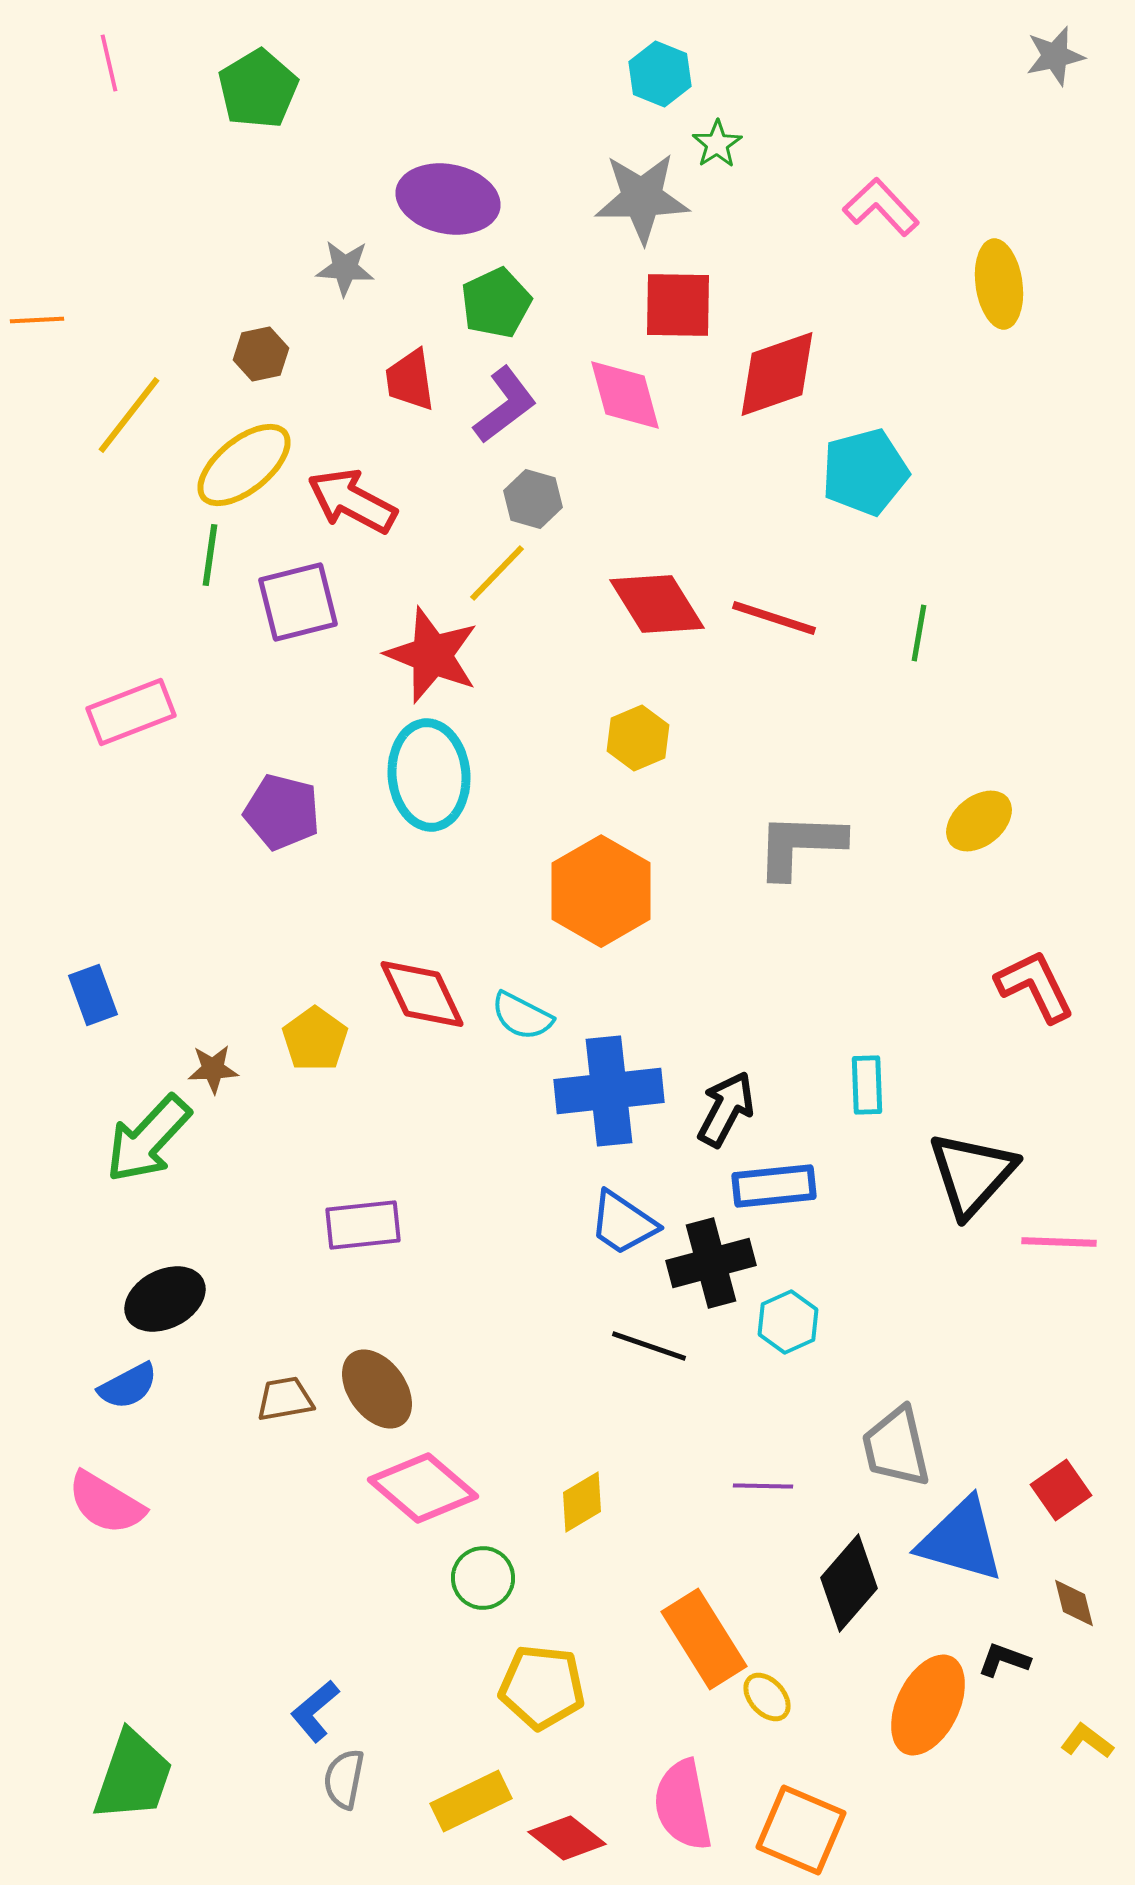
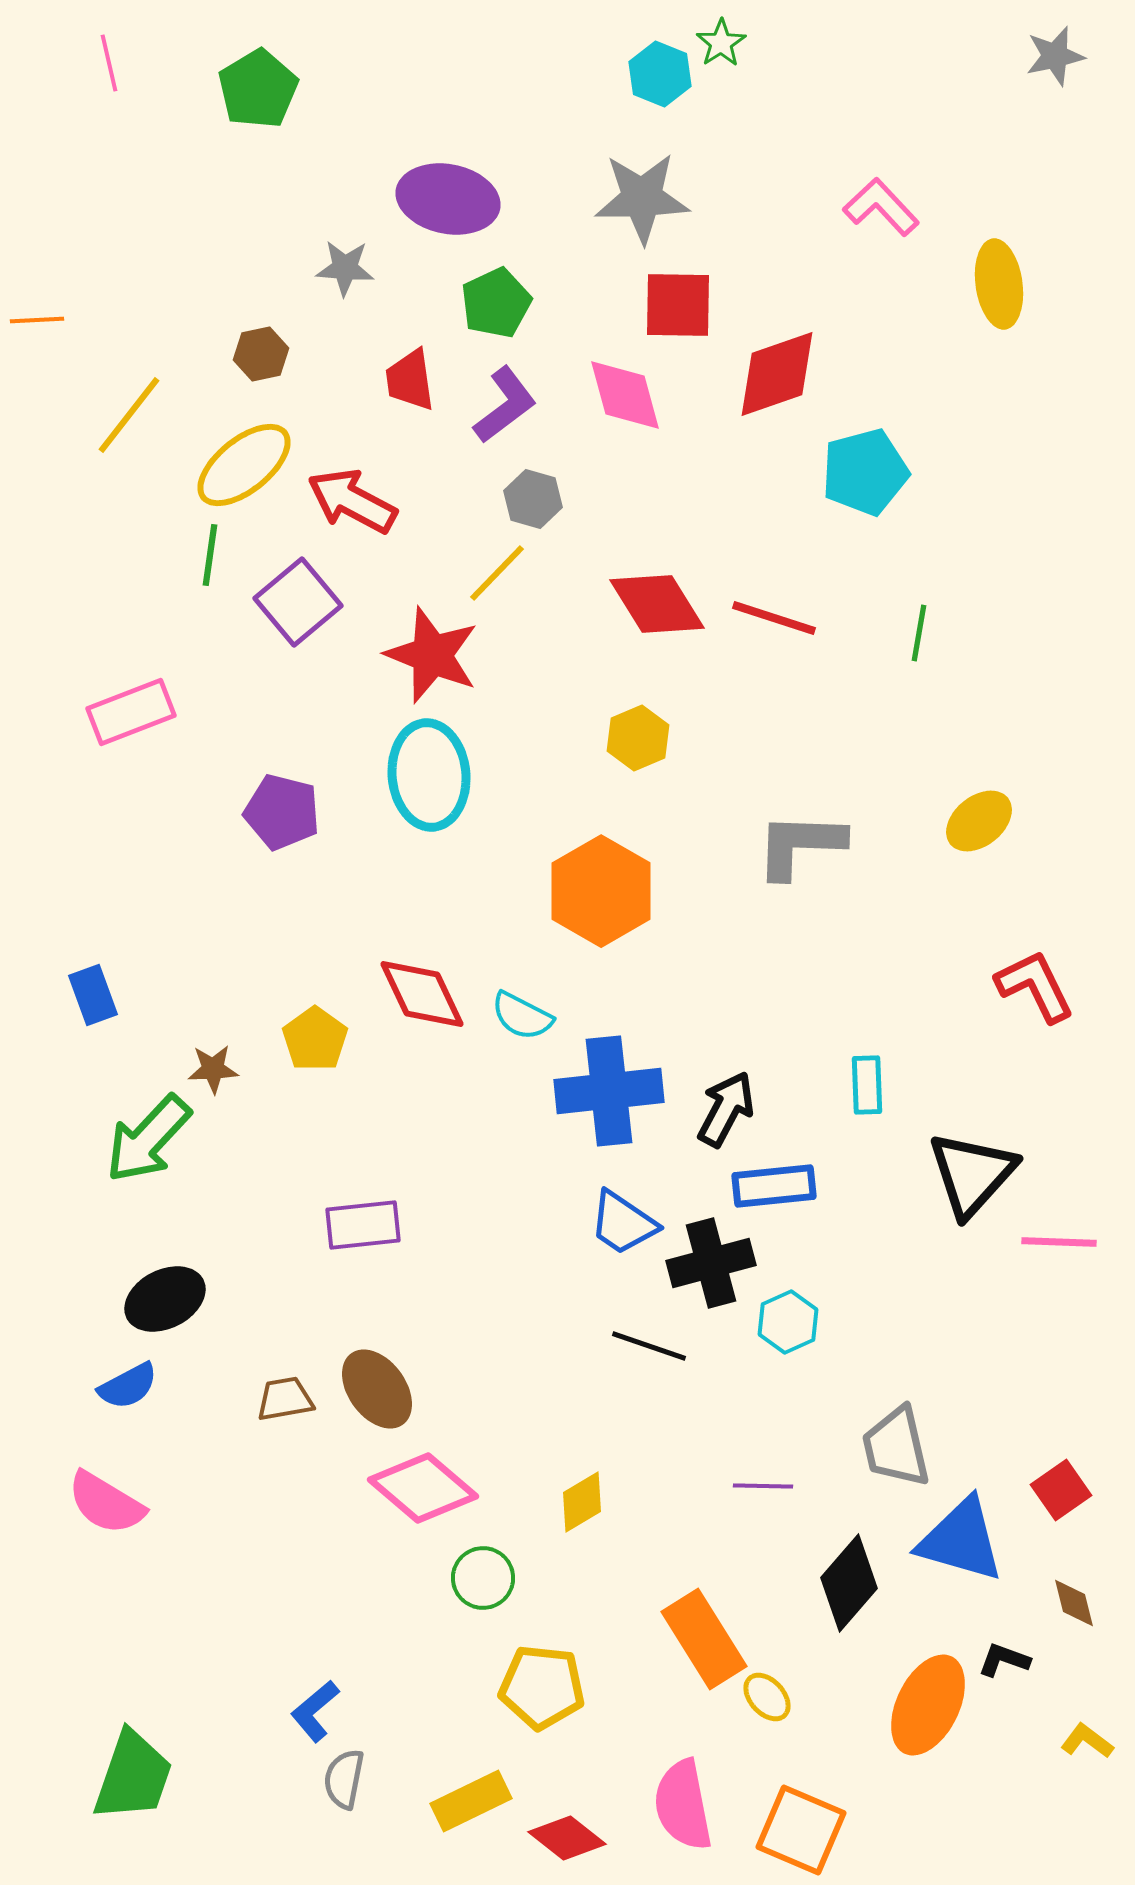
green star at (717, 144): moved 4 px right, 101 px up
purple square at (298, 602): rotated 26 degrees counterclockwise
